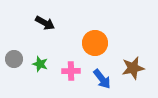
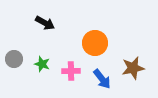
green star: moved 2 px right
